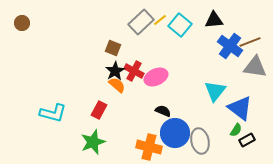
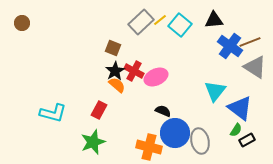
gray triangle: rotated 25 degrees clockwise
